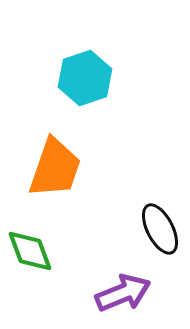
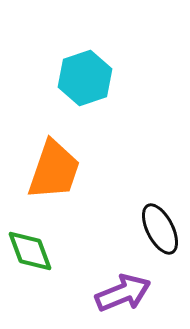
orange trapezoid: moved 1 px left, 2 px down
